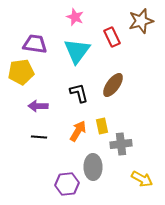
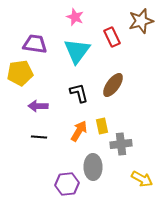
yellow pentagon: moved 1 px left, 1 px down
orange arrow: moved 1 px right
